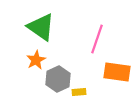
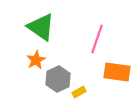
yellow rectangle: rotated 24 degrees counterclockwise
